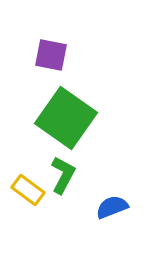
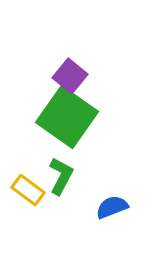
purple square: moved 19 px right, 21 px down; rotated 28 degrees clockwise
green square: moved 1 px right, 1 px up
green L-shape: moved 2 px left, 1 px down
